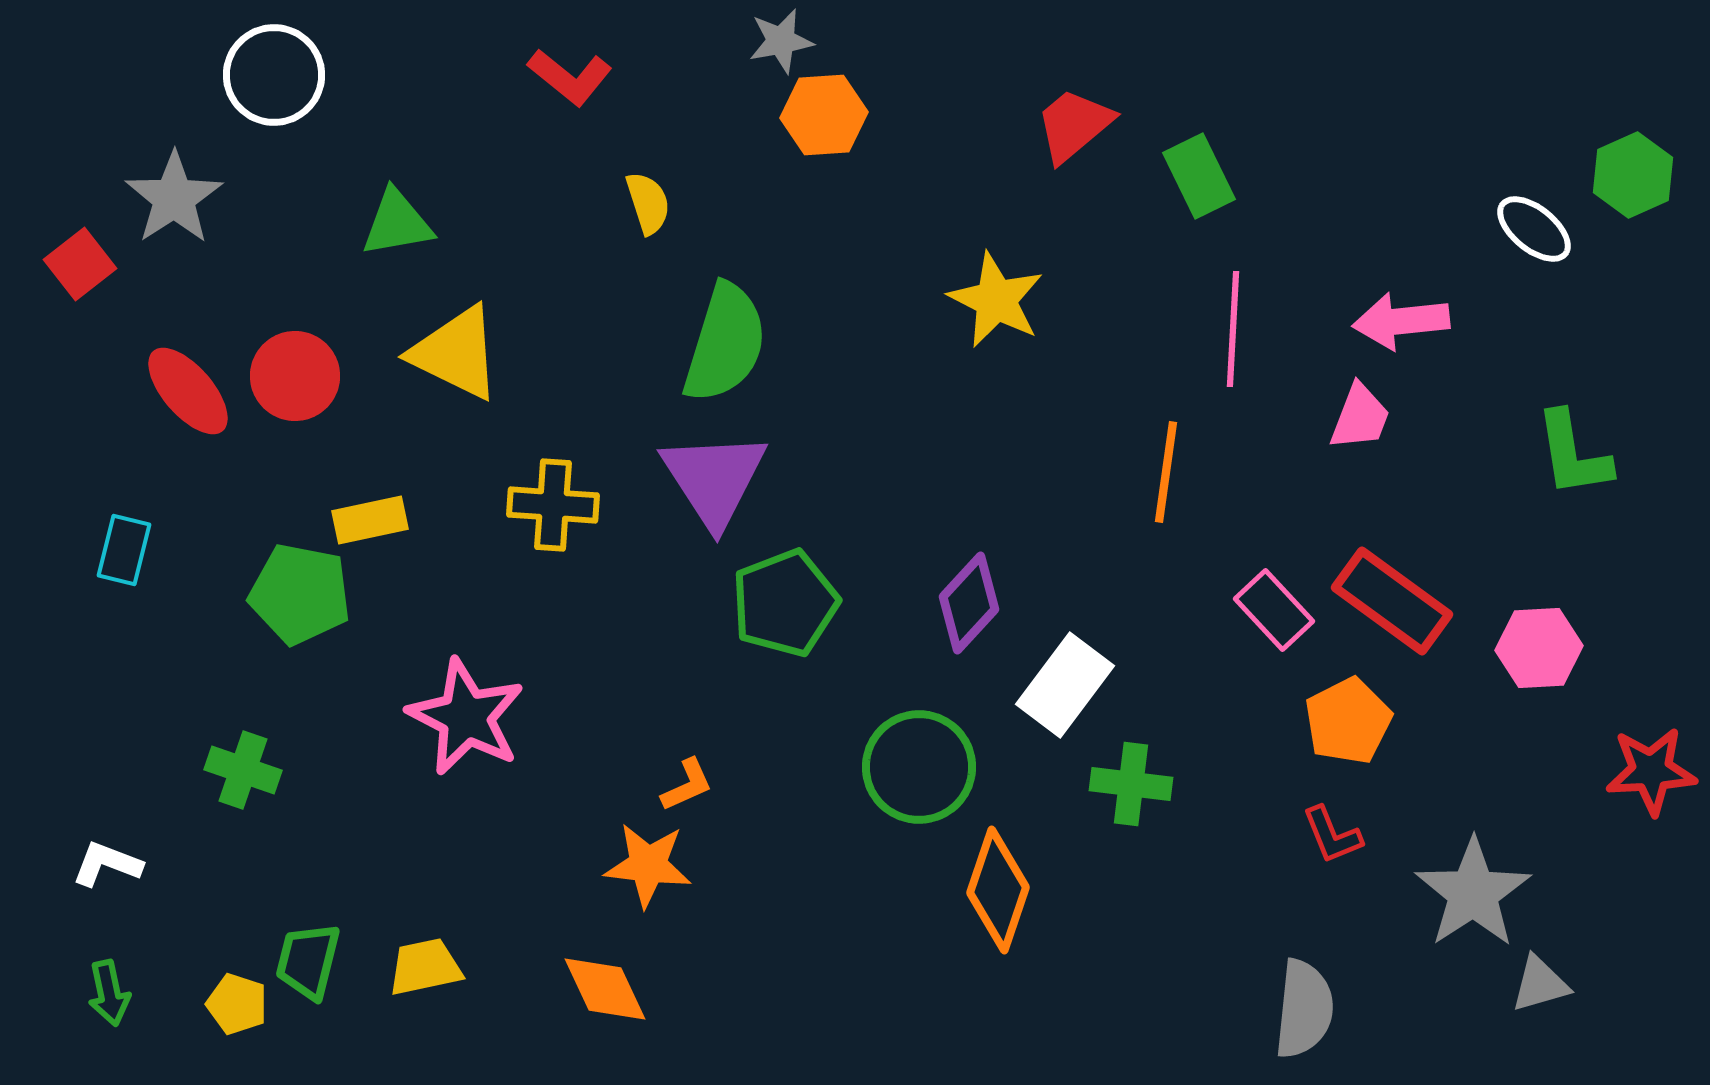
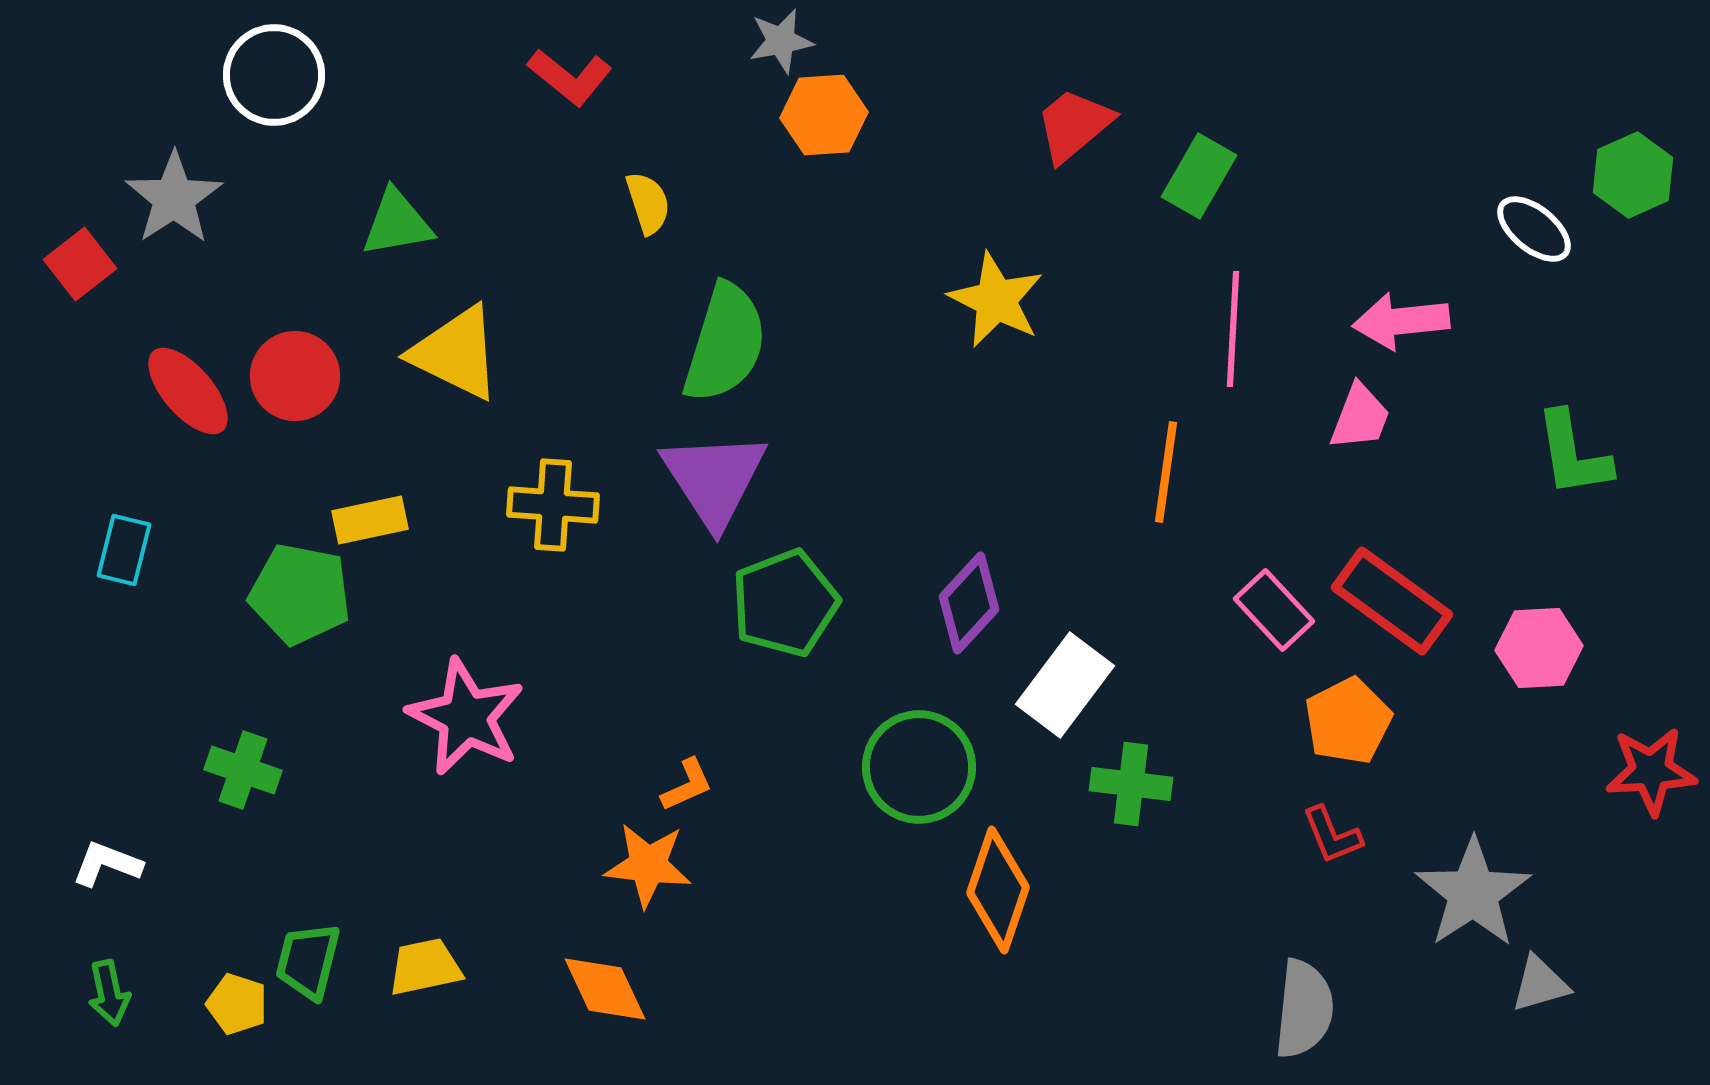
green rectangle at (1199, 176): rotated 56 degrees clockwise
